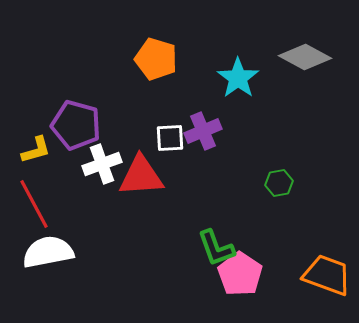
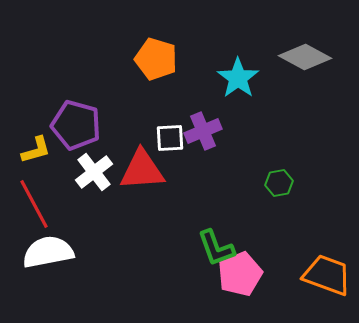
white cross: moved 8 px left, 8 px down; rotated 18 degrees counterclockwise
red triangle: moved 1 px right, 6 px up
pink pentagon: rotated 15 degrees clockwise
